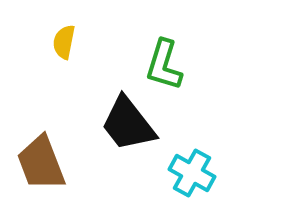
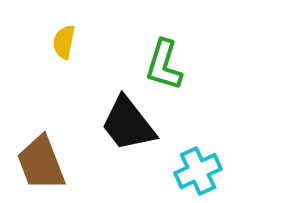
cyan cross: moved 6 px right, 2 px up; rotated 36 degrees clockwise
